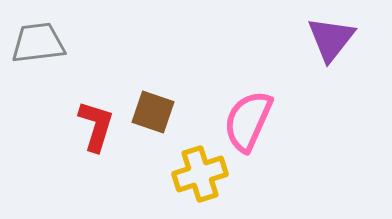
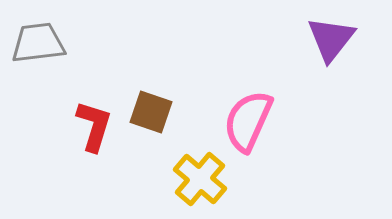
brown square: moved 2 px left
red L-shape: moved 2 px left
yellow cross: moved 5 px down; rotated 32 degrees counterclockwise
